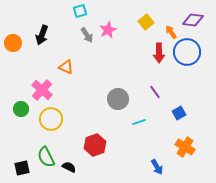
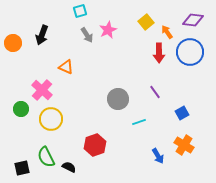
orange arrow: moved 4 px left
blue circle: moved 3 px right
blue square: moved 3 px right
orange cross: moved 1 px left, 2 px up
blue arrow: moved 1 px right, 11 px up
